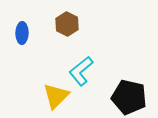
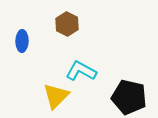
blue ellipse: moved 8 px down
cyan L-shape: rotated 68 degrees clockwise
